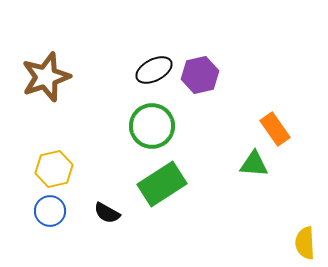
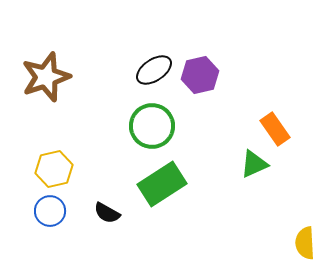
black ellipse: rotated 6 degrees counterclockwise
green triangle: rotated 28 degrees counterclockwise
